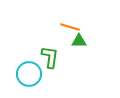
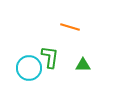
green triangle: moved 4 px right, 24 px down
cyan circle: moved 6 px up
